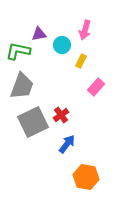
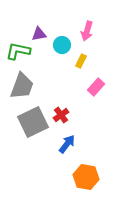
pink arrow: moved 2 px right, 1 px down
